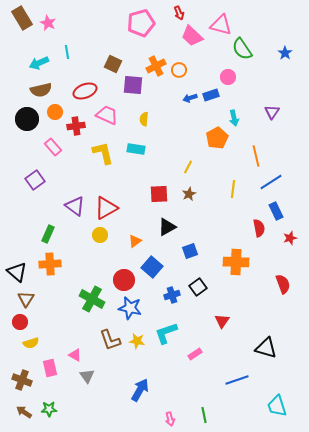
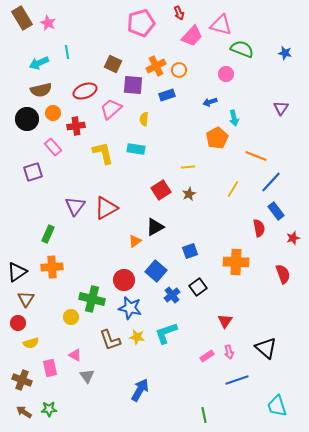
pink trapezoid at (192, 36): rotated 90 degrees counterclockwise
green semicircle at (242, 49): rotated 145 degrees clockwise
blue star at (285, 53): rotated 24 degrees counterclockwise
pink circle at (228, 77): moved 2 px left, 3 px up
blue rectangle at (211, 95): moved 44 px left
blue arrow at (190, 98): moved 20 px right, 4 px down
orange circle at (55, 112): moved 2 px left, 1 px down
purple triangle at (272, 112): moved 9 px right, 4 px up
pink trapezoid at (107, 115): moved 4 px right, 6 px up; rotated 65 degrees counterclockwise
orange line at (256, 156): rotated 55 degrees counterclockwise
yellow line at (188, 167): rotated 56 degrees clockwise
purple square at (35, 180): moved 2 px left, 8 px up; rotated 18 degrees clockwise
blue line at (271, 182): rotated 15 degrees counterclockwise
yellow line at (233, 189): rotated 24 degrees clockwise
red square at (159, 194): moved 2 px right, 4 px up; rotated 30 degrees counterclockwise
purple triangle at (75, 206): rotated 30 degrees clockwise
blue rectangle at (276, 211): rotated 12 degrees counterclockwise
black triangle at (167, 227): moved 12 px left
yellow circle at (100, 235): moved 29 px left, 82 px down
red star at (290, 238): moved 3 px right
orange cross at (50, 264): moved 2 px right, 3 px down
blue square at (152, 267): moved 4 px right, 4 px down
black triangle at (17, 272): rotated 45 degrees clockwise
red semicircle at (283, 284): moved 10 px up
blue cross at (172, 295): rotated 21 degrees counterclockwise
green cross at (92, 299): rotated 15 degrees counterclockwise
red triangle at (222, 321): moved 3 px right
red circle at (20, 322): moved 2 px left, 1 px down
yellow star at (137, 341): moved 4 px up
black triangle at (266, 348): rotated 25 degrees clockwise
pink rectangle at (195, 354): moved 12 px right, 2 px down
pink arrow at (170, 419): moved 59 px right, 67 px up
